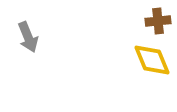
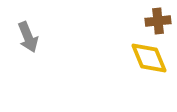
yellow diamond: moved 3 px left, 2 px up
